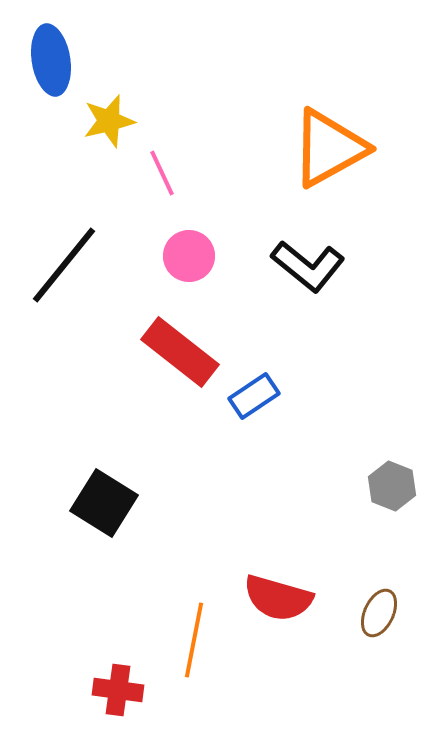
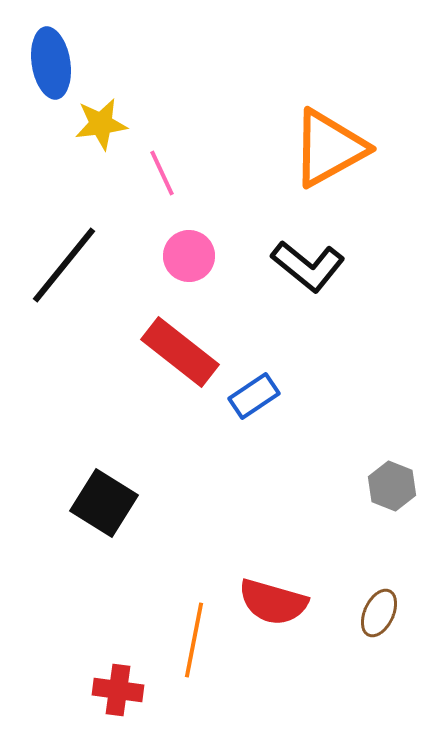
blue ellipse: moved 3 px down
yellow star: moved 8 px left, 3 px down; rotated 6 degrees clockwise
red semicircle: moved 5 px left, 4 px down
